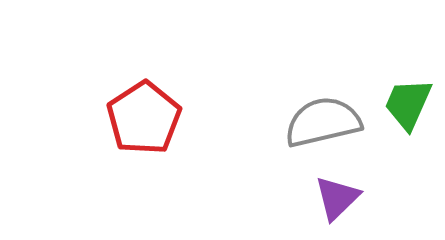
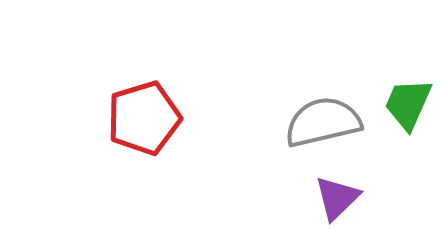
red pentagon: rotated 16 degrees clockwise
